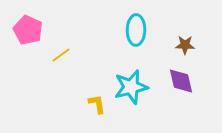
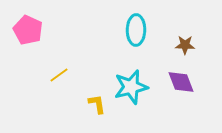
yellow line: moved 2 px left, 20 px down
purple diamond: moved 1 px down; rotated 8 degrees counterclockwise
